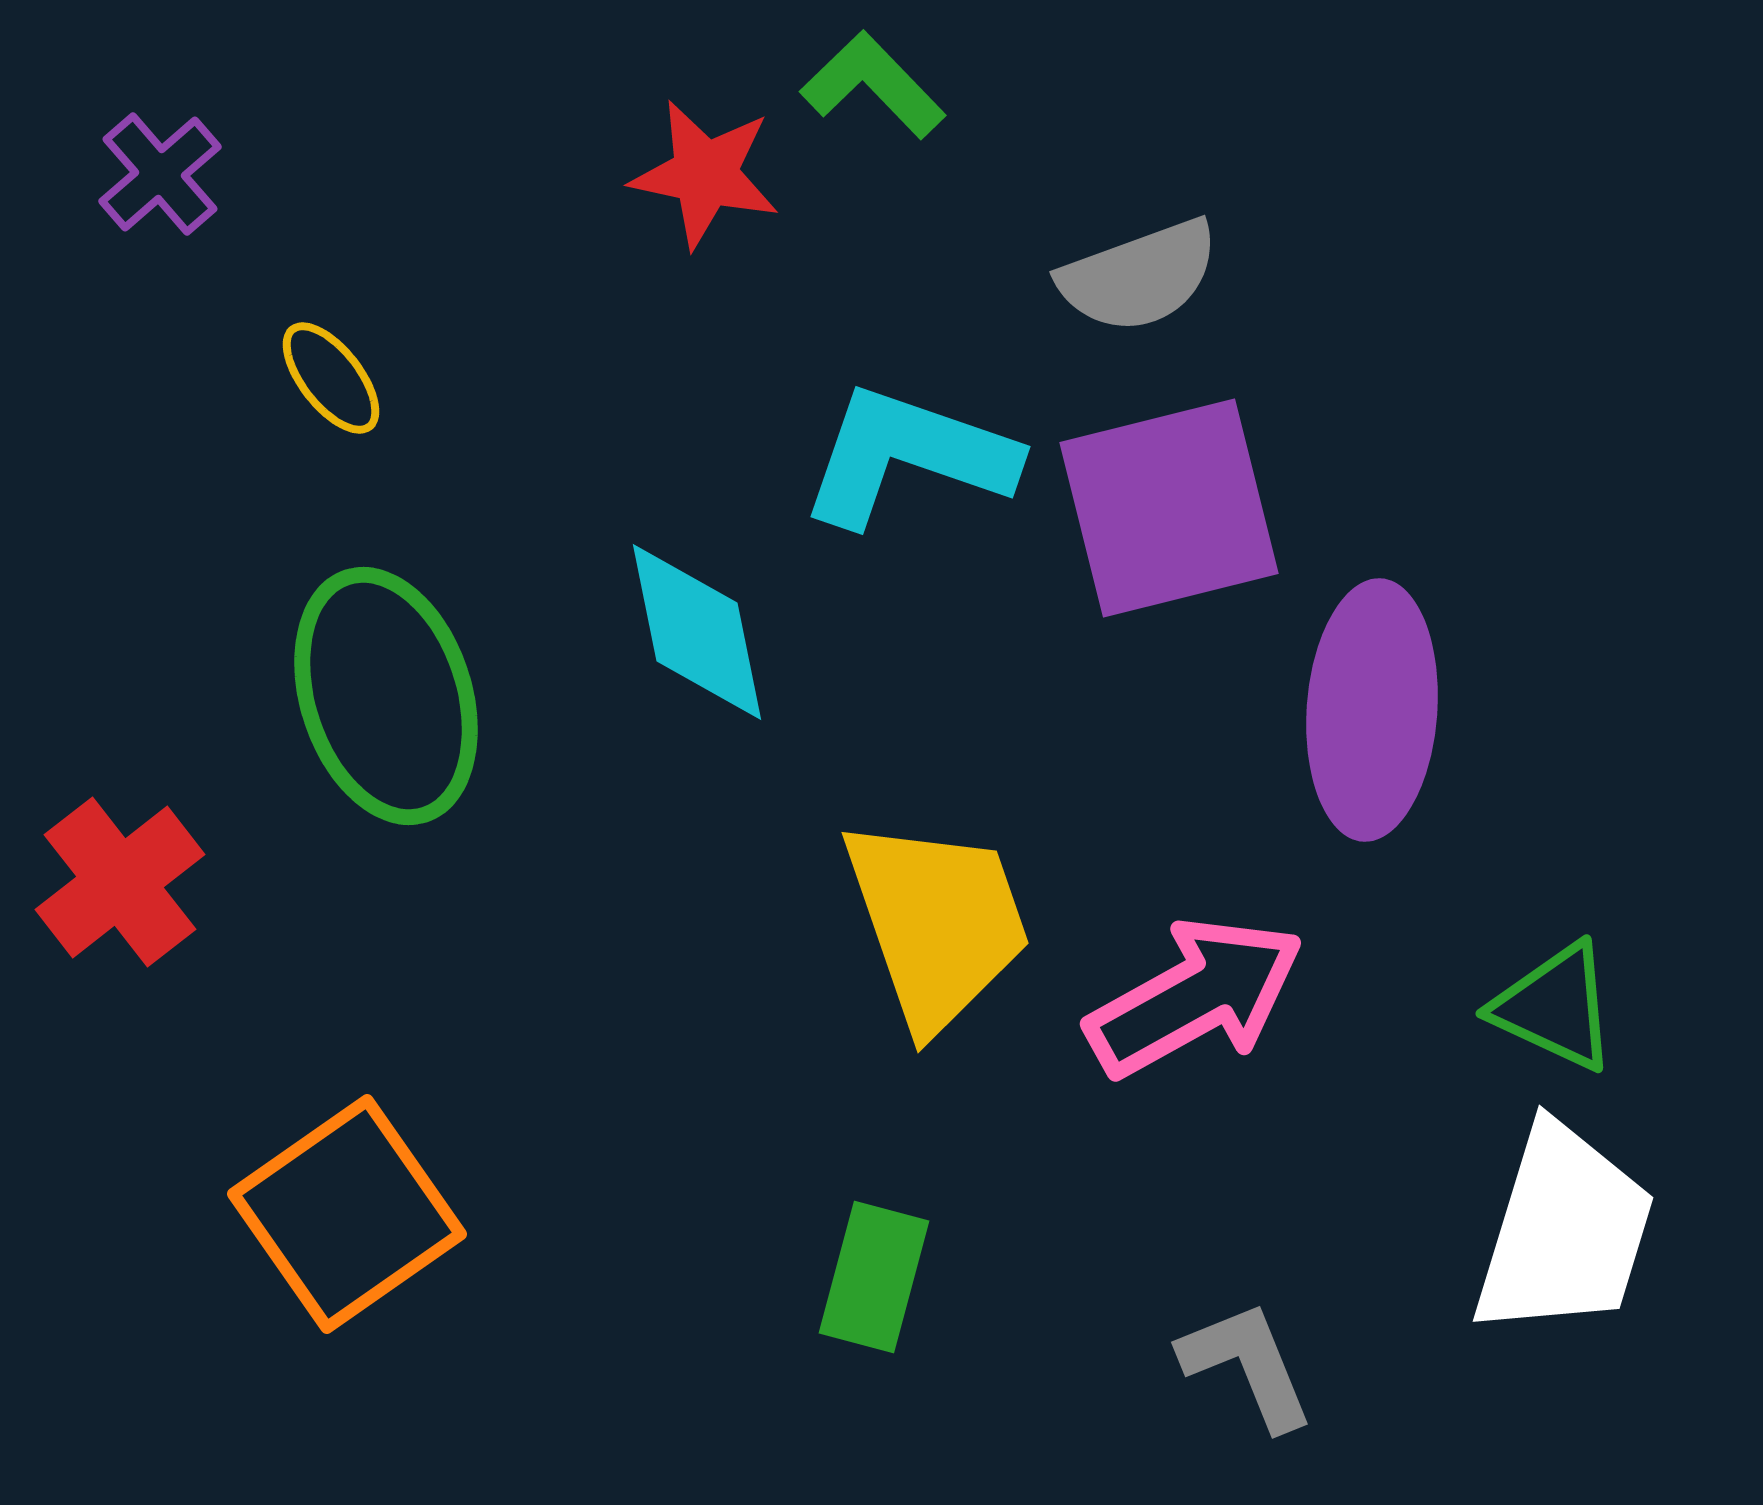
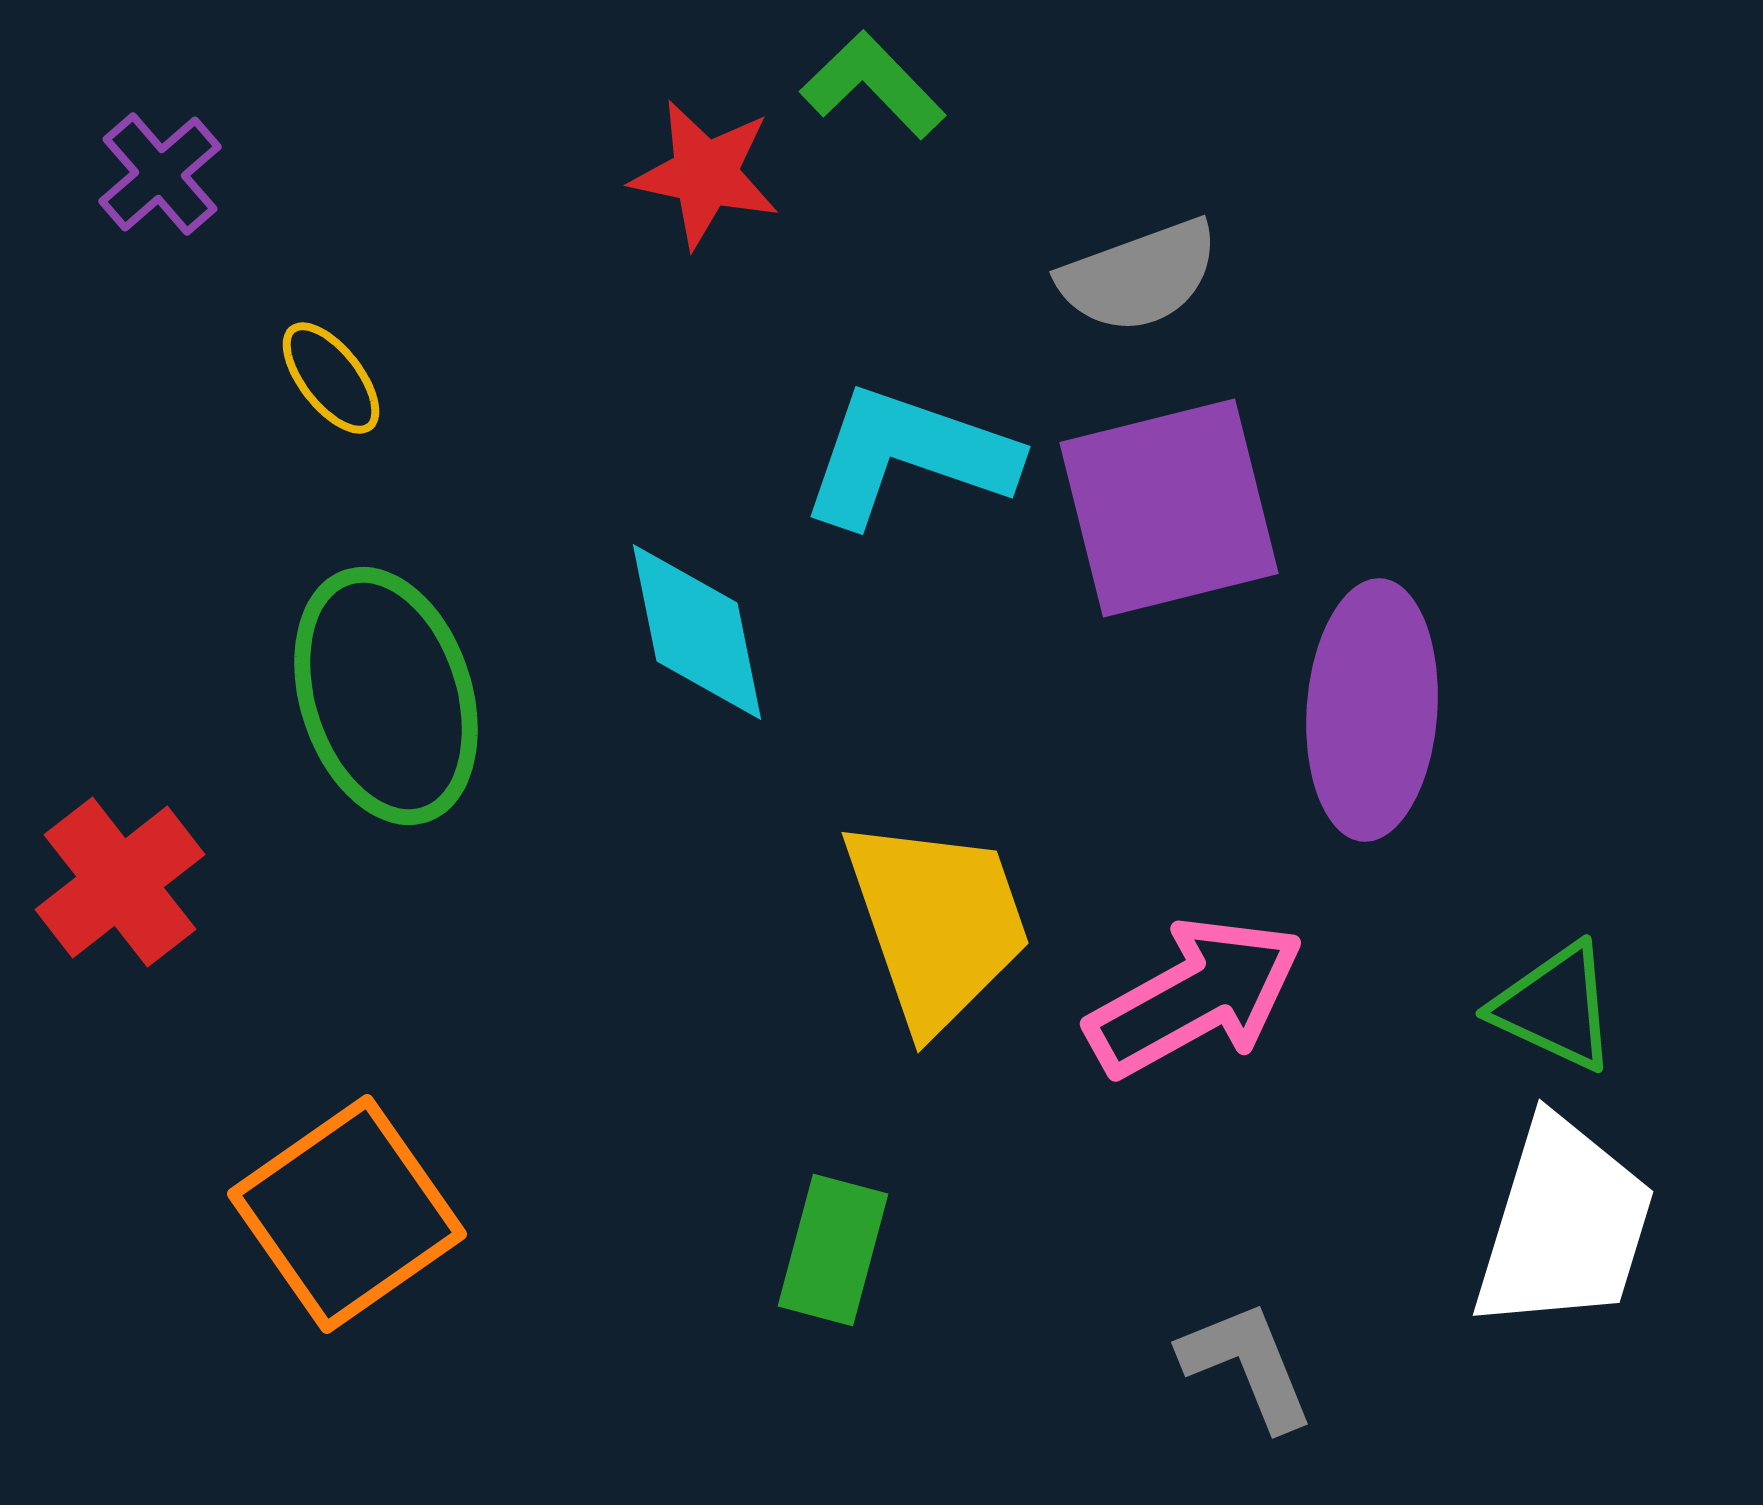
white trapezoid: moved 6 px up
green rectangle: moved 41 px left, 27 px up
